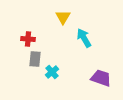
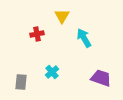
yellow triangle: moved 1 px left, 1 px up
red cross: moved 9 px right, 5 px up; rotated 16 degrees counterclockwise
gray rectangle: moved 14 px left, 23 px down
